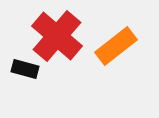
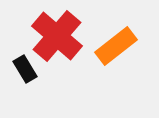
black rectangle: rotated 44 degrees clockwise
